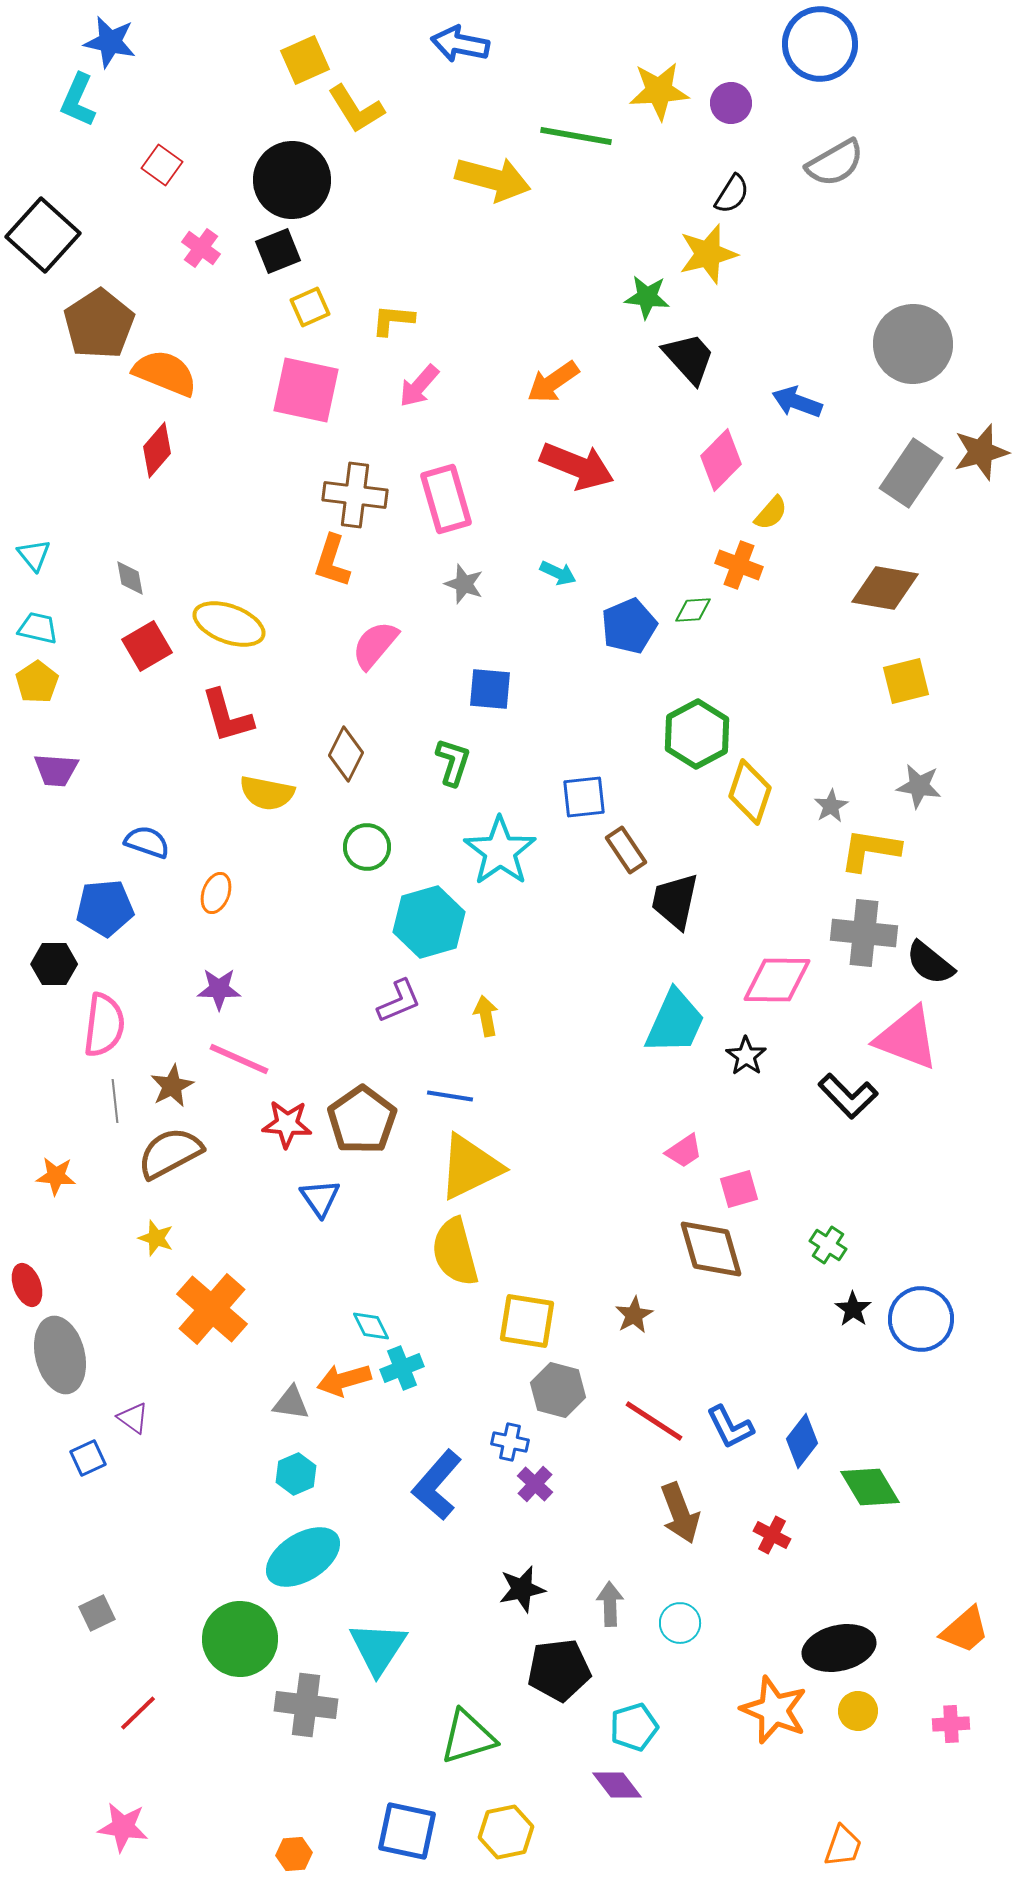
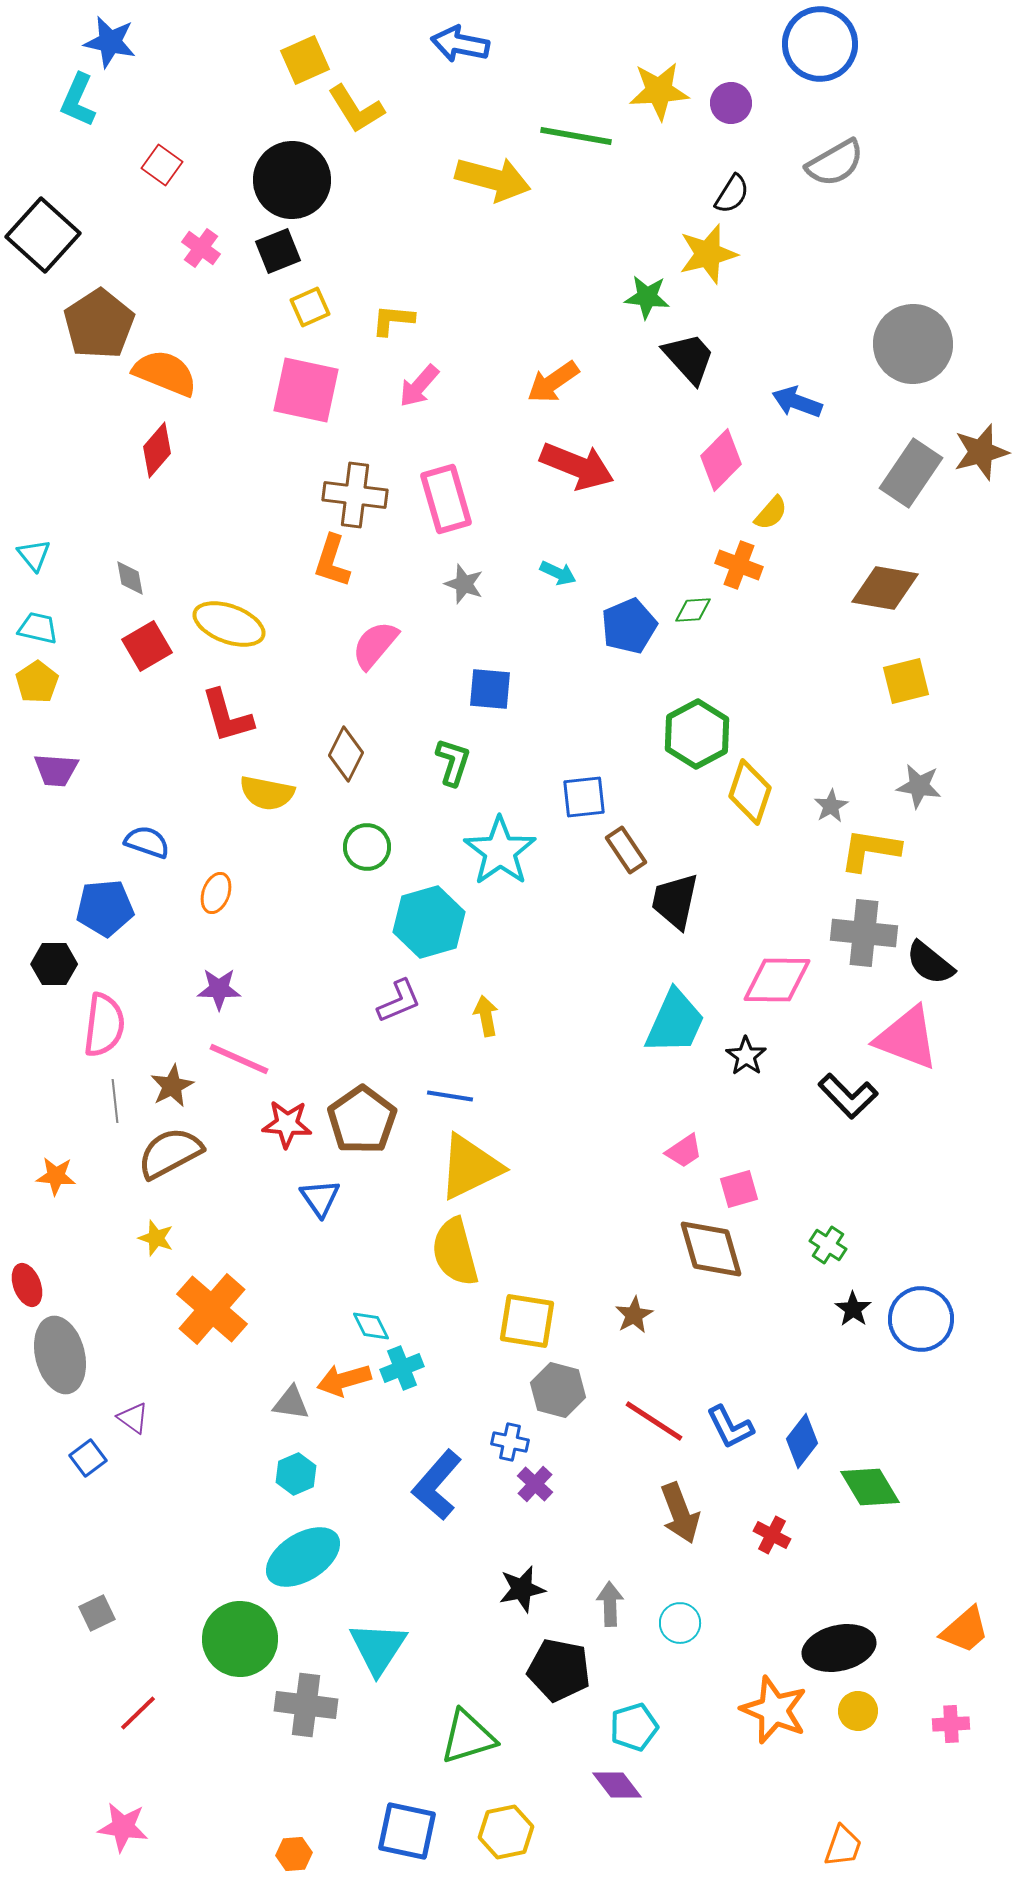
blue square at (88, 1458): rotated 12 degrees counterclockwise
black pentagon at (559, 1670): rotated 18 degrees clockwise
